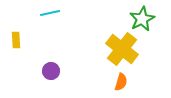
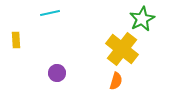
purple circle: moved 6 px right, 2 px down
orange semicircle: moved 5 px left, 1 px up
